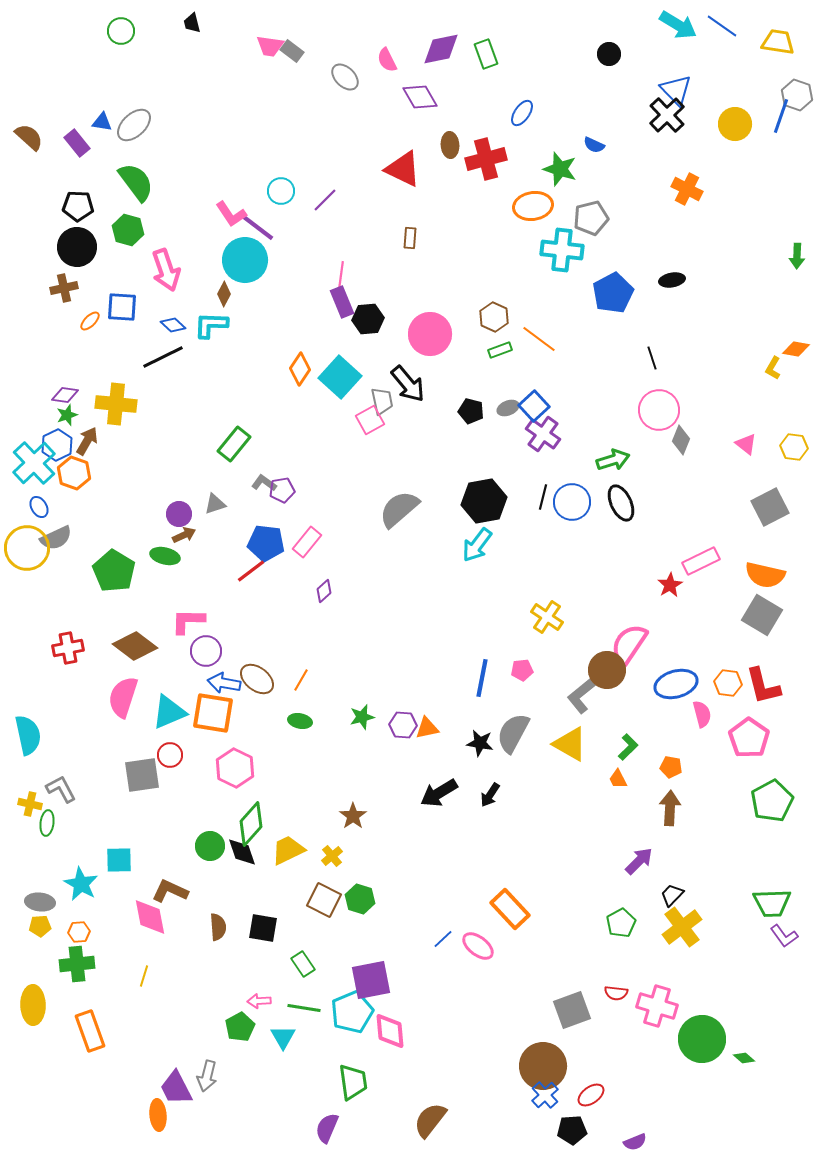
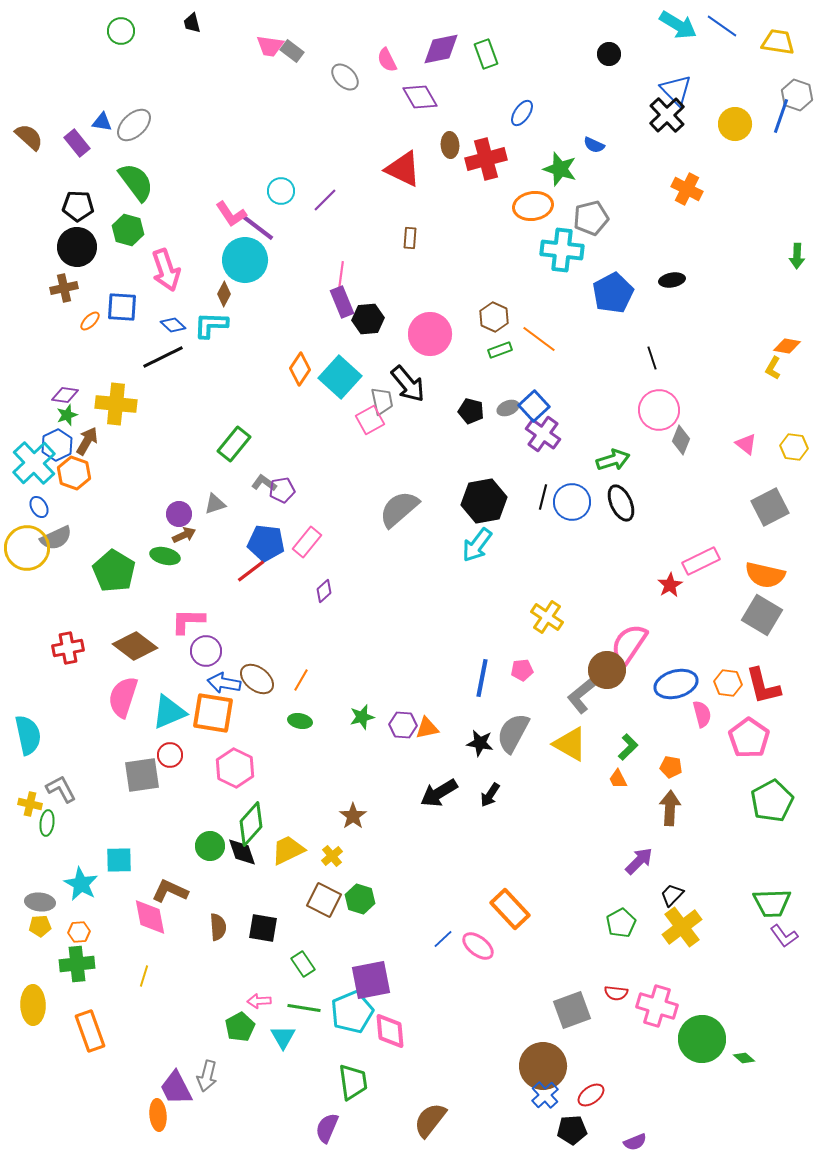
orange diamond at (796, 349): moved 9 px left, 3 px up
